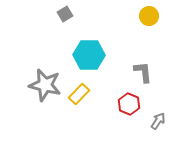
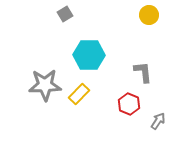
yellow circle: moved 1 px up
gray star: rotated 16 degrees counterclockwise
